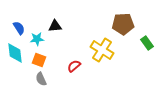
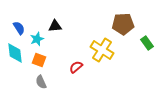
cyan star: rotated 16 degrees counterclockwise
red semicircle: moved 2 px right, 1 px down
gray semicircle: moved 3 px down
